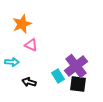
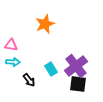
orange star: moved 23 px right
pink triangle: moved 20 px left; rotated 16 degrees counterclockwise
cyan arrow: moved 1 px right
cyan rectangle: moved 7 px left, 7 px up
black arrow: moved 2 px up; rotated 144 degrees counterclockwise
